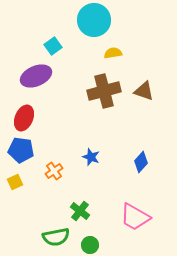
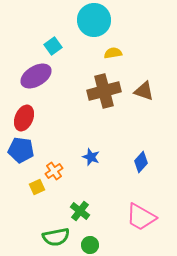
purple ellipse: rotated 8 degrees counterclockwise
yellow square: moved 22 px right, 5 px down
pink trapezoid: moved 6 px right
